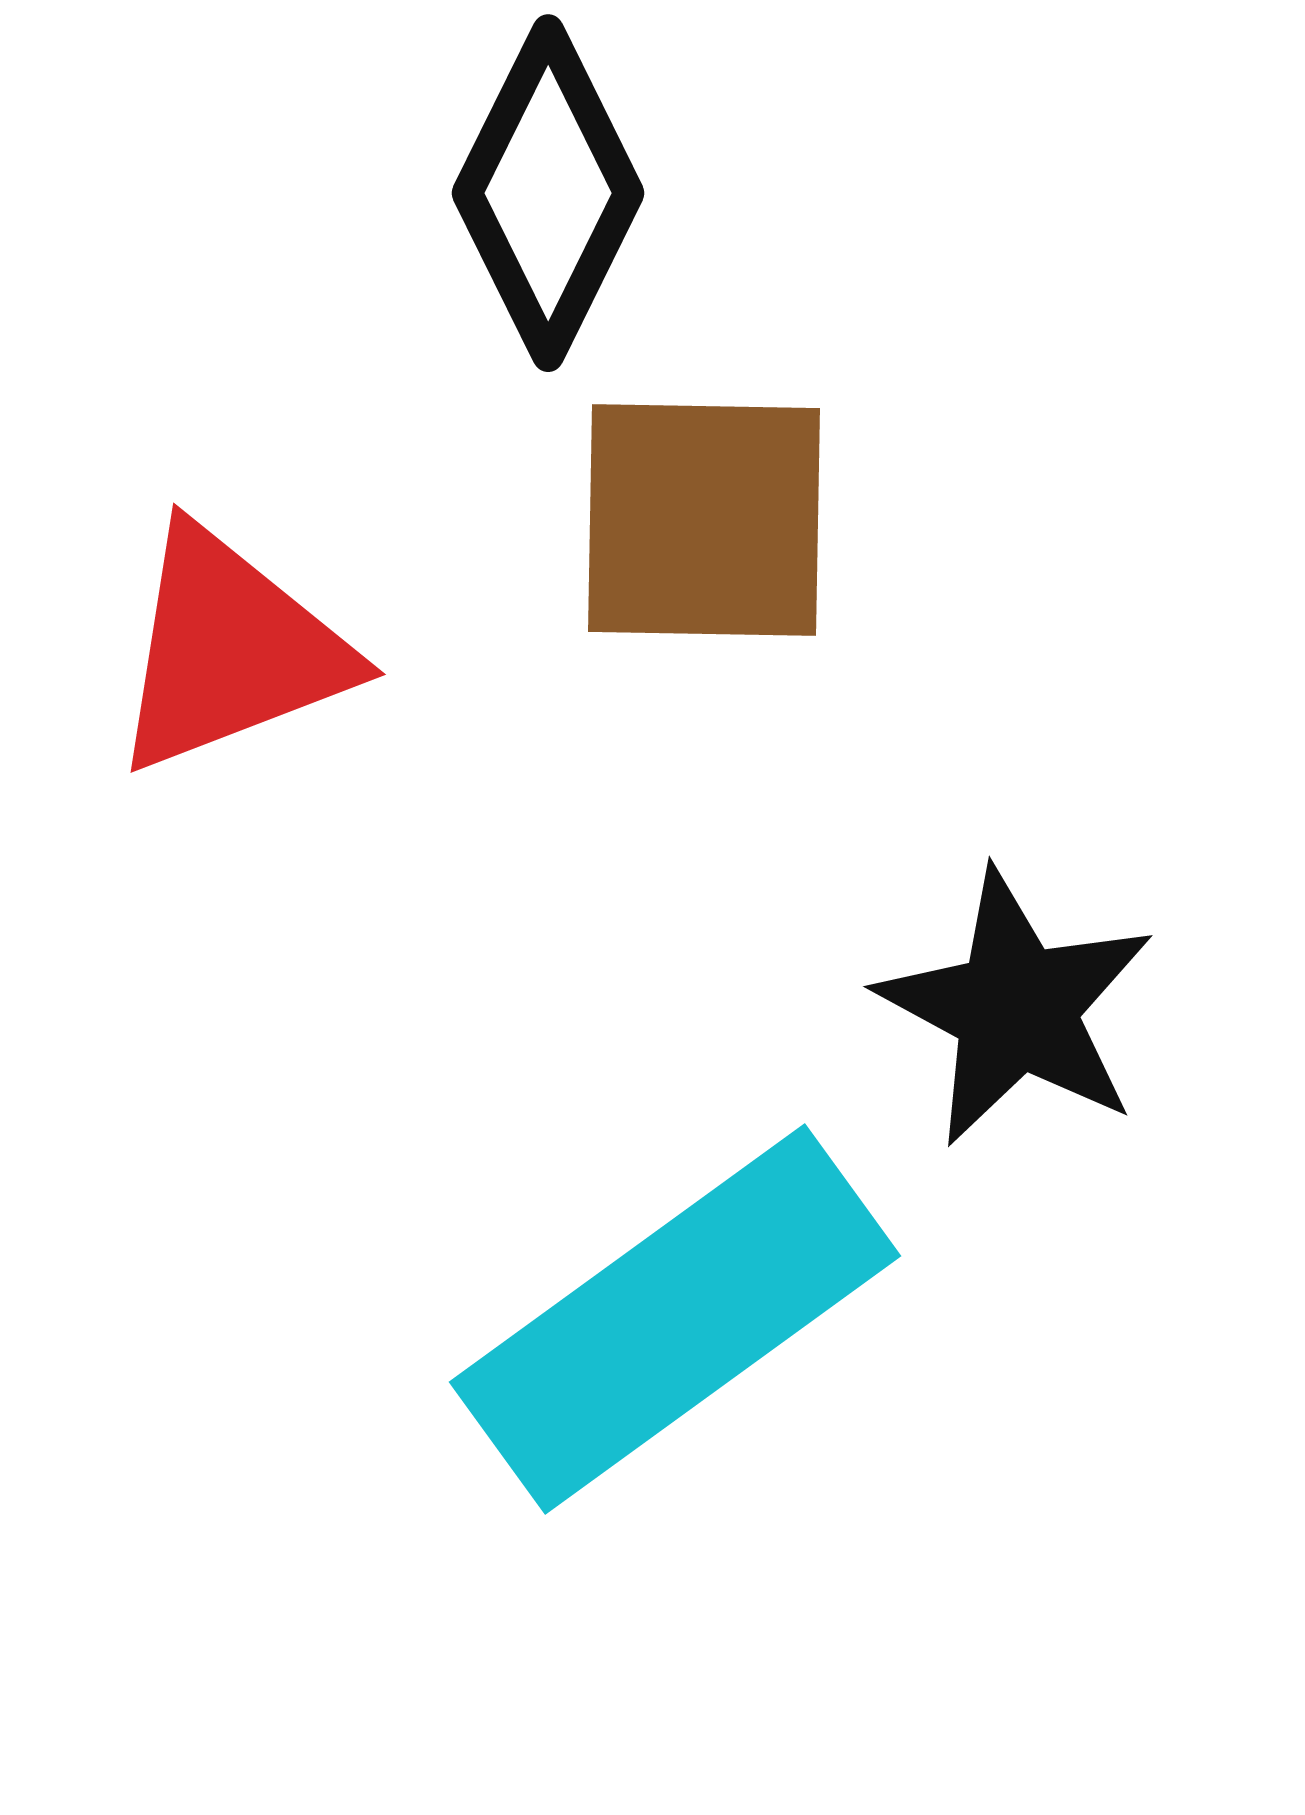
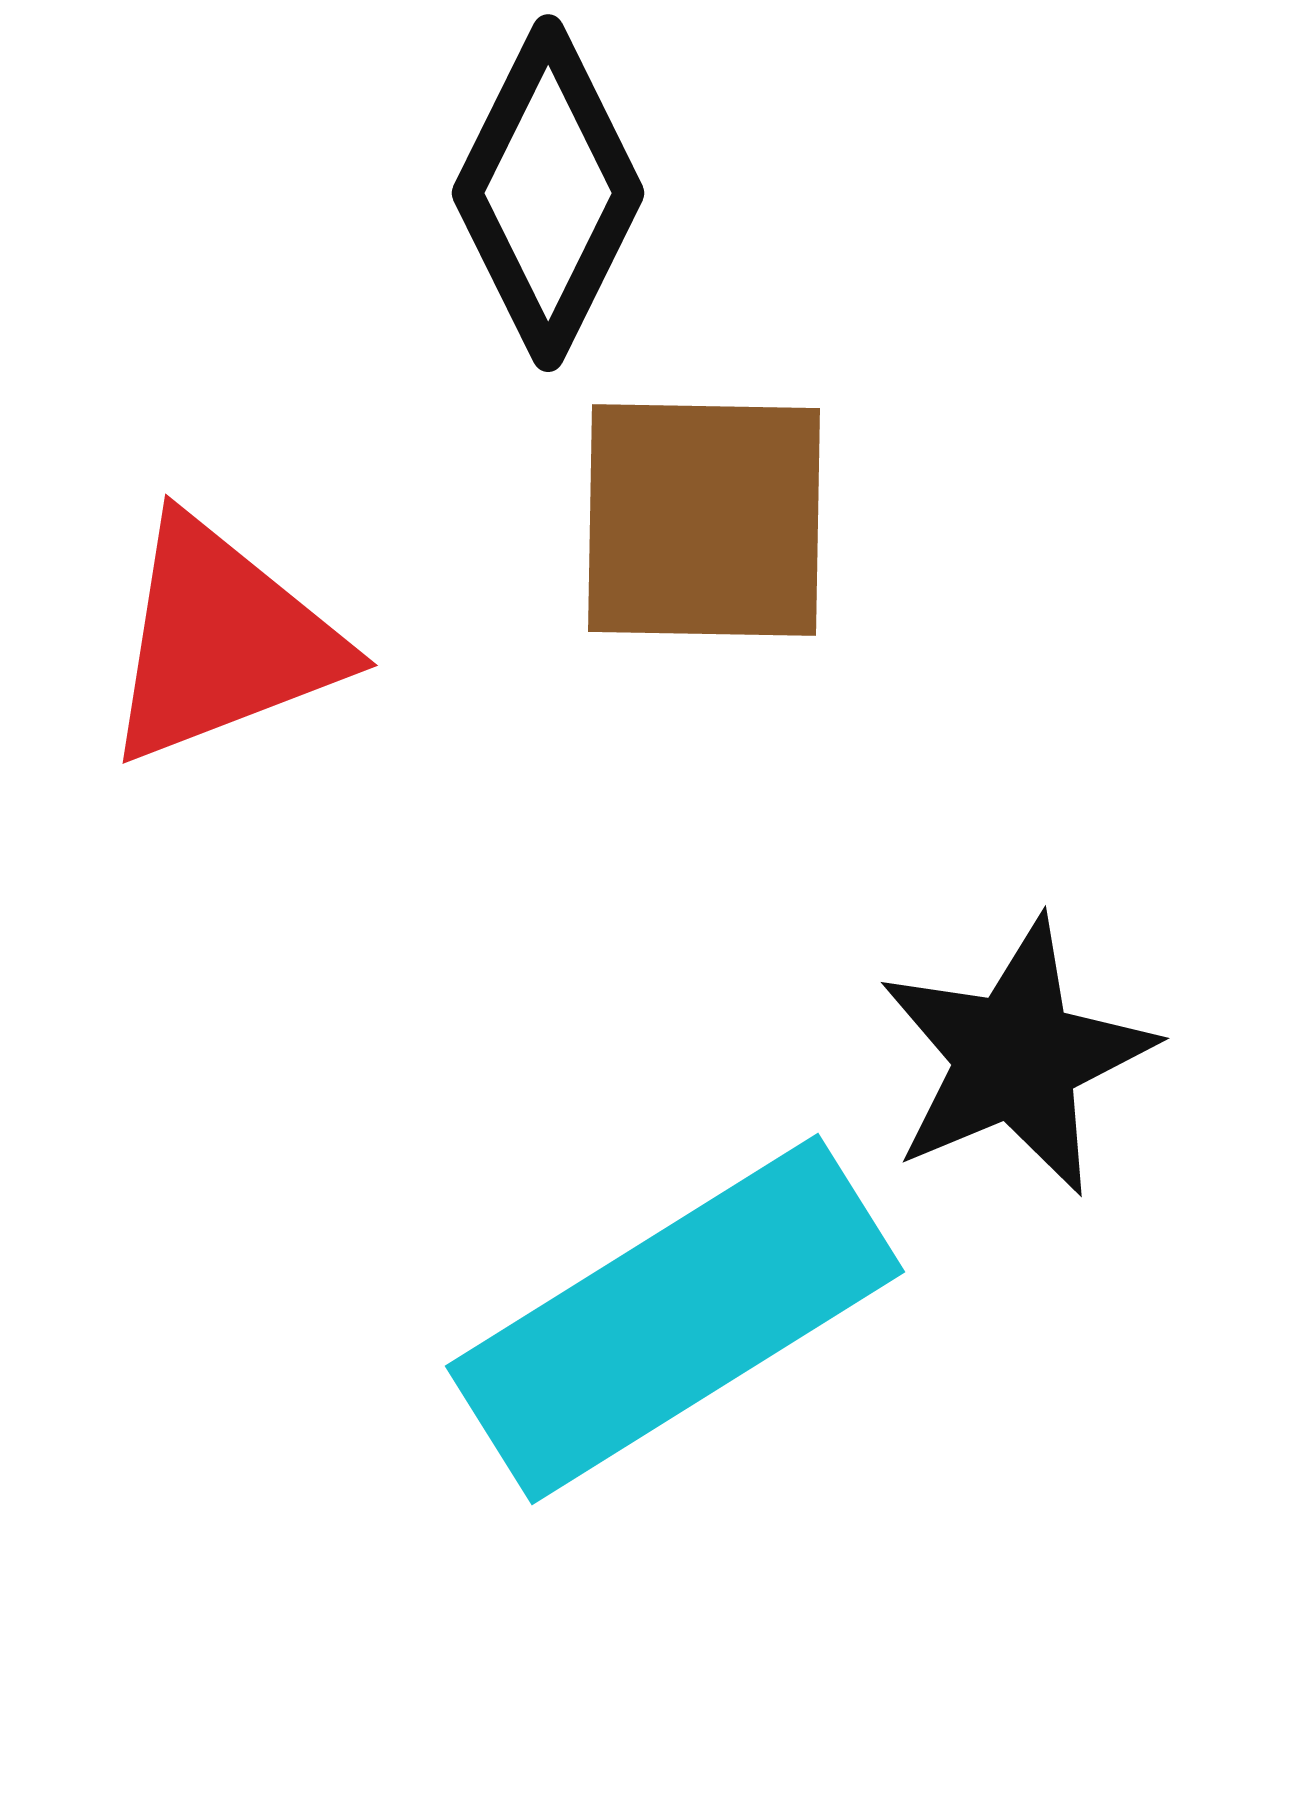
red triangle: moved 8 px left, 9 px up
black star: moved 49 px down; rotated 21 degrees clockwise
cyan rectangle: rotated 4 degrees clockwise
